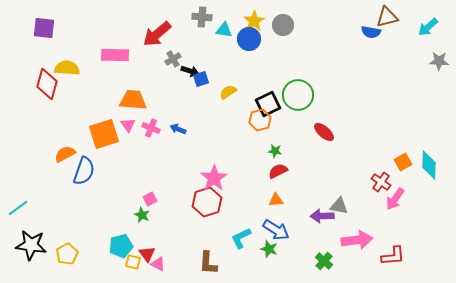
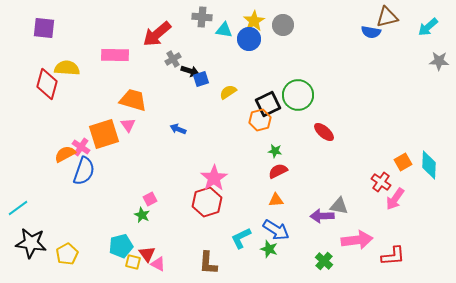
orange trapezoid at (133, 100): rotated 12 degrees clockwise
pink cross at (151, 128): moved 70 px left, 19 px down; rotated 12 degrees clockwise
black star at (31, 245): moved 2 px up
